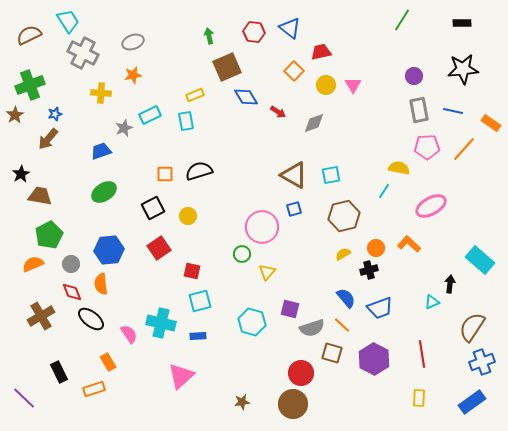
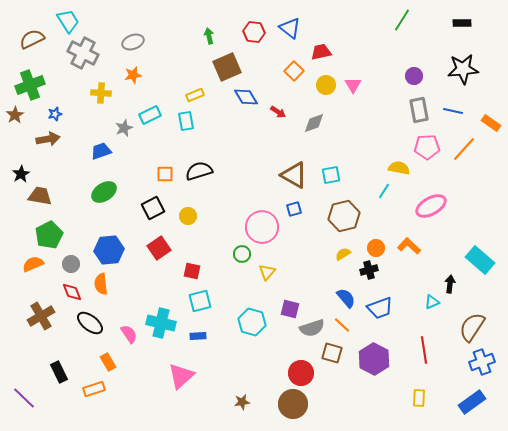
brown semicircle at (29, 35): moved 3 px right, 4 px down
brown arrow at (48, 139): rotated 140 degrees counterclockwise
orange L-shape at (409, 244): moved 2 px down
black ellipse at (91, 319): moved 1 px left, 4 px down
red line at (422, 354): moved 2 px right, 4 px up
